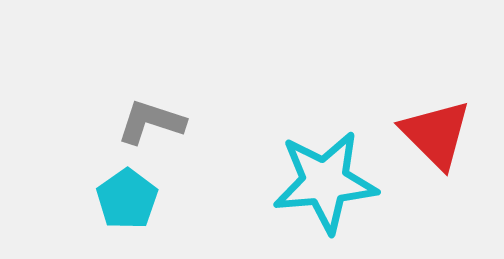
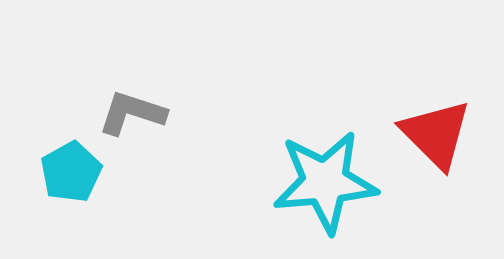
gray L-shape: moved 19 px left, 9 px up
cyan pentagon: moved 56 px left, 27 px up; rotated 6 degrees clockwise
